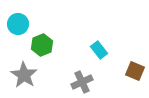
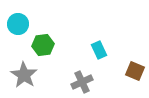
green hexagon: moved 1 px right; rotated 15 degrees clockwise
cyan rectangle: rotated 12 degrees clockwise
